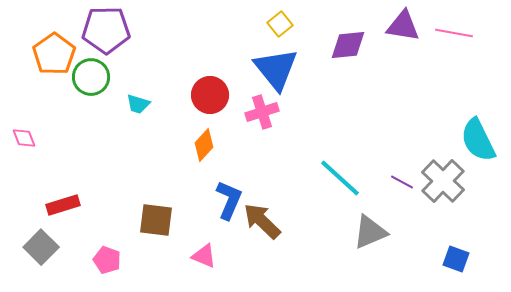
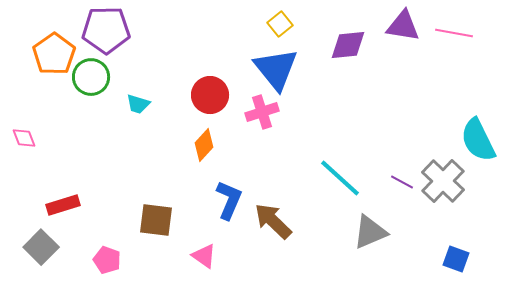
brown arrow: moved 11 px right
pink triangle: rotated 12 degrees clockwise
